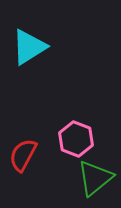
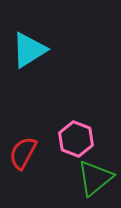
cyan triangle: moved 3 px down
red semicircle: moved 2 px up
